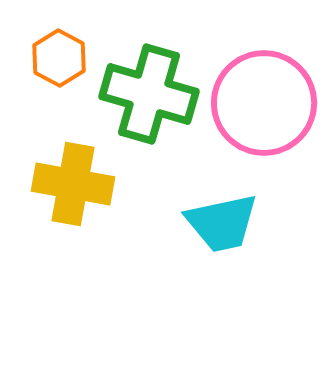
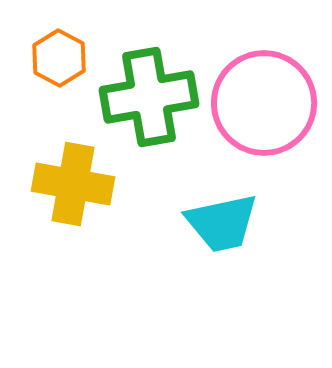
green cross: moved 3 px down; rotated 26 degrees counterclockwise
